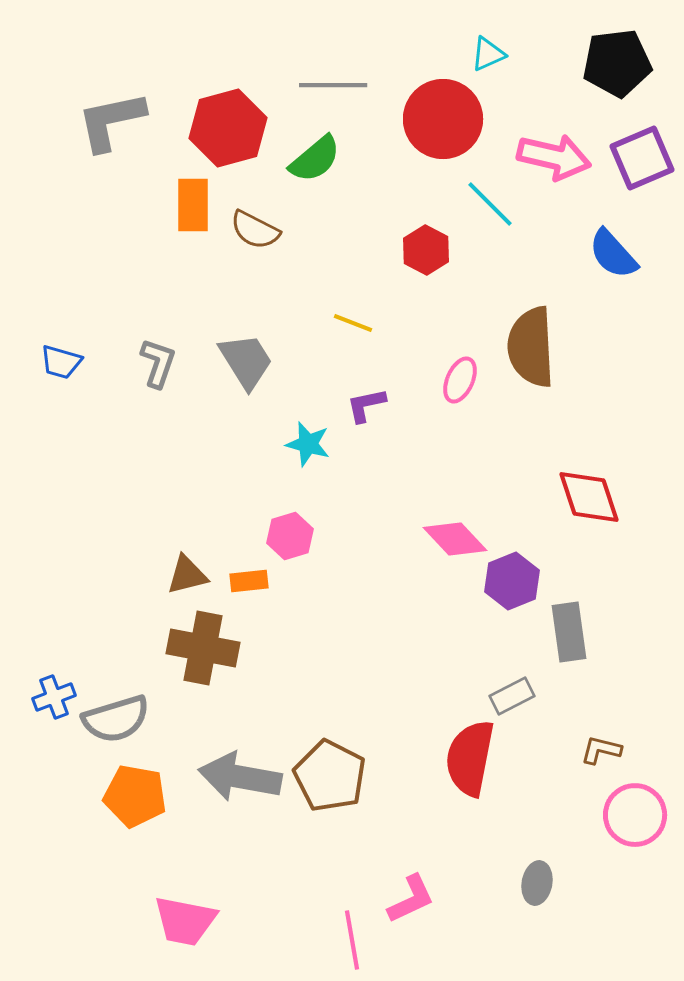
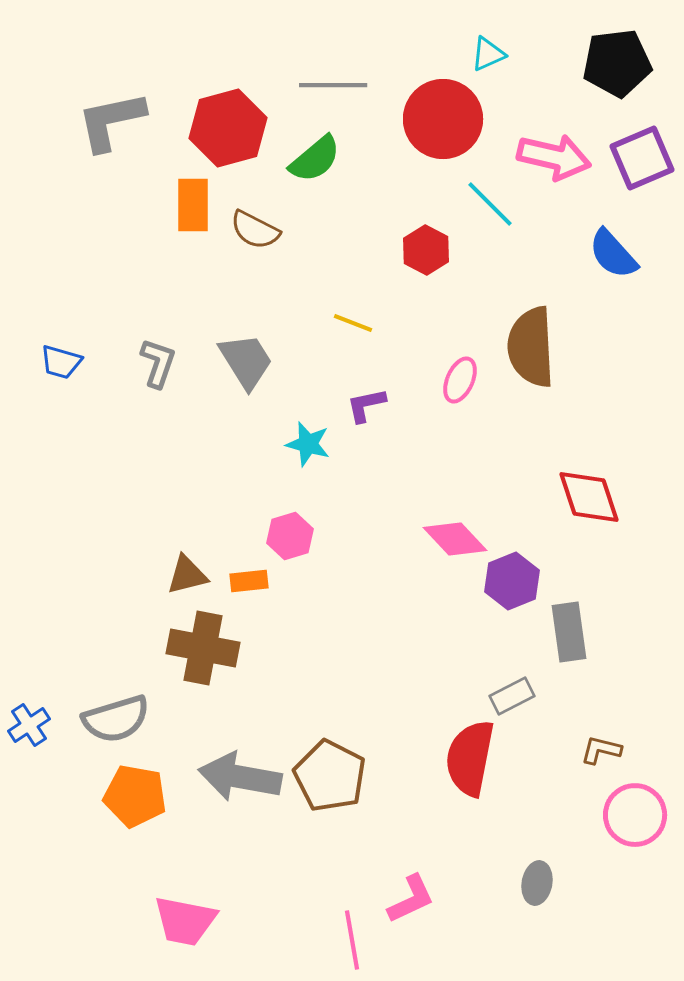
blue cross at (54, 697): moved 25 px left, 28 px down; rotated 12 degrees counterclockwise
